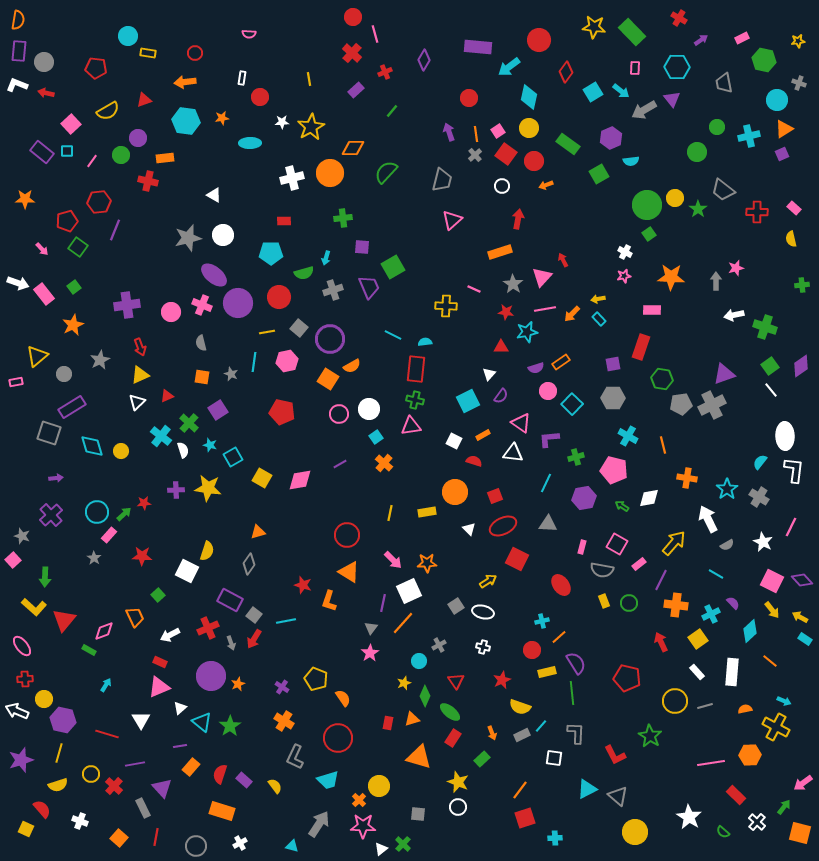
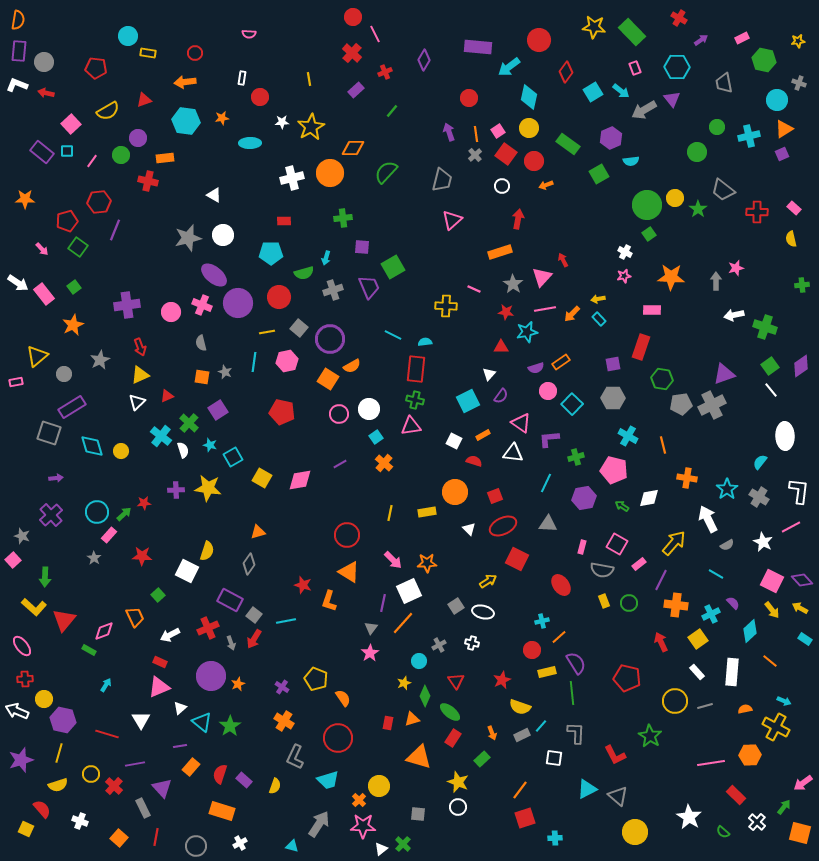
pink line at (375, 34): rotated 12 degrees counterclockwise
pink rectangle at (635, 68): rotated 24 degrees counterclockwise
white arrow at (18, 283): rotated 15 degrees clockwise
gray star at (231, 374): moved 6 px left, 2 px up
white L-shape at (794, 470): moved 5 px right, 21 px down
pink line at (791, 527): rotated 36 degrees clockwise
yellow arrow at (800, 617): moved 9 px up
white cross at (483, 647): moved 11 px left, 4 px up
yellow semicircle at (275, 786): rotated 56 degrees clockwise
